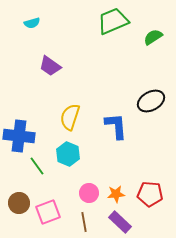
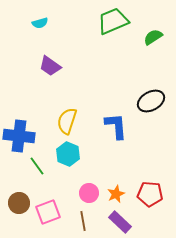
cyan semicircle: moved 8 px right
yellow semicircle: moved 3 px left, 4 px down
orange star: rotated 18 degrees counterclockwise
brown line: moved 1 px left, 1 px up
